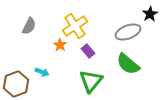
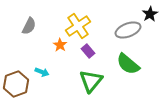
yellow cross: moved 3 px right
gray ellipse: moved 2 px up
